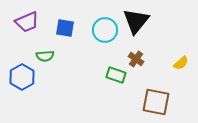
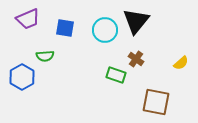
purple trapezoid: moved 1 px right, 3 px up
